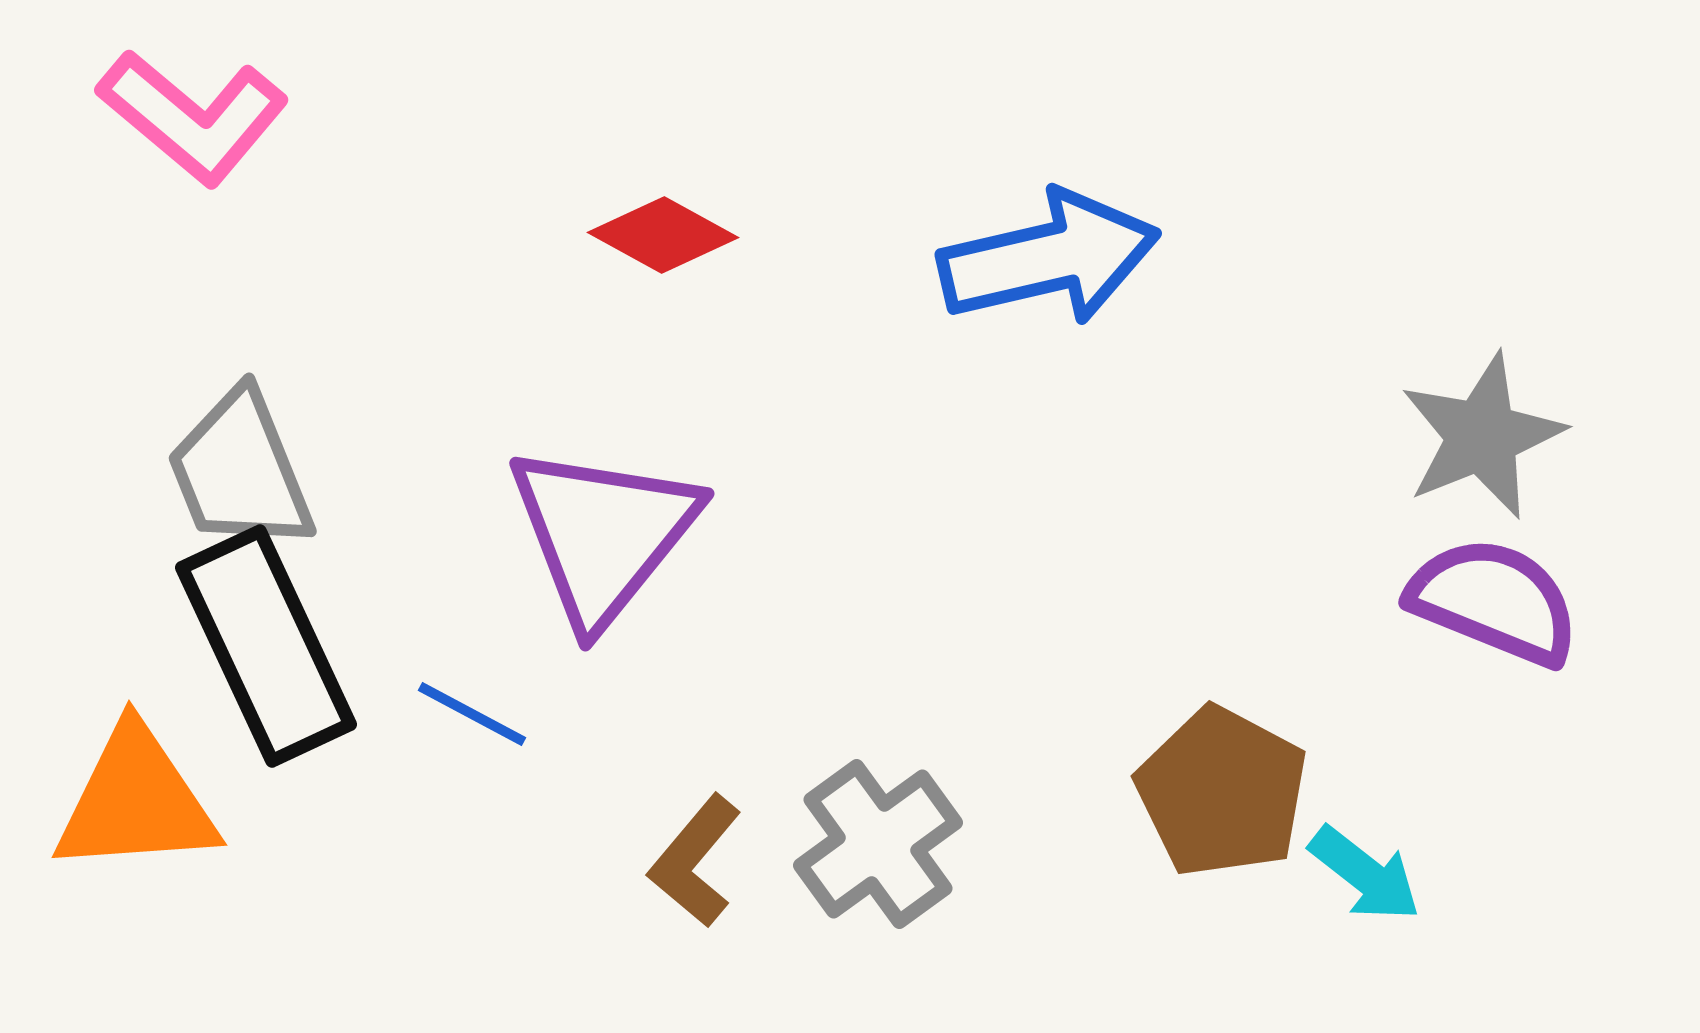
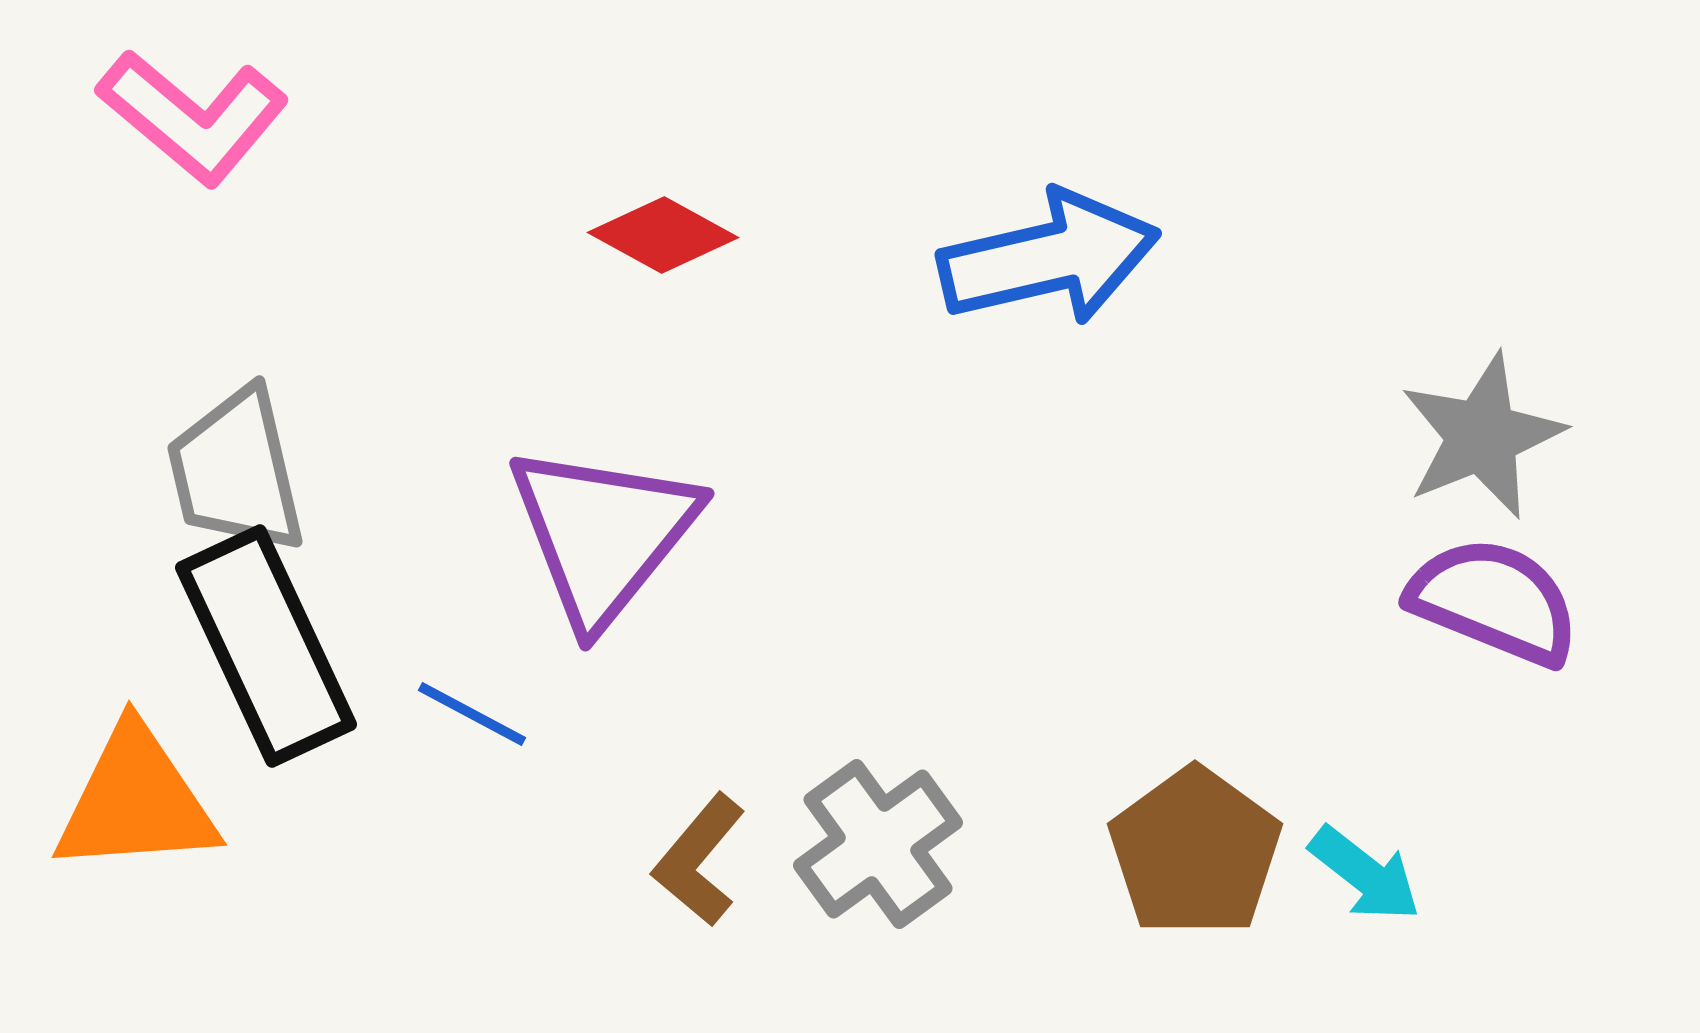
gray trapezoid: moved 4 px left; rotated 9 degrees clockwise
brown pentagon: moved 27 px left, 60 px down; rotated 8 degrees clockwise
brown L-shape: moved 4 px right, 1 px up
